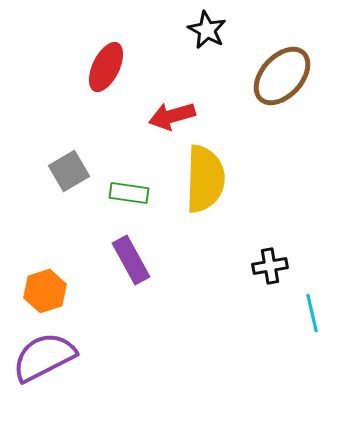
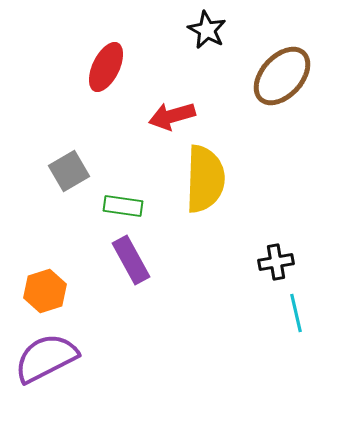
green rectangle: moved 6 px left, 13 px down
black cross: moved 6 px right, 4 px up
cyan line: moved 16 px left
purple semicircle: moved 2 px right, 1 px down
